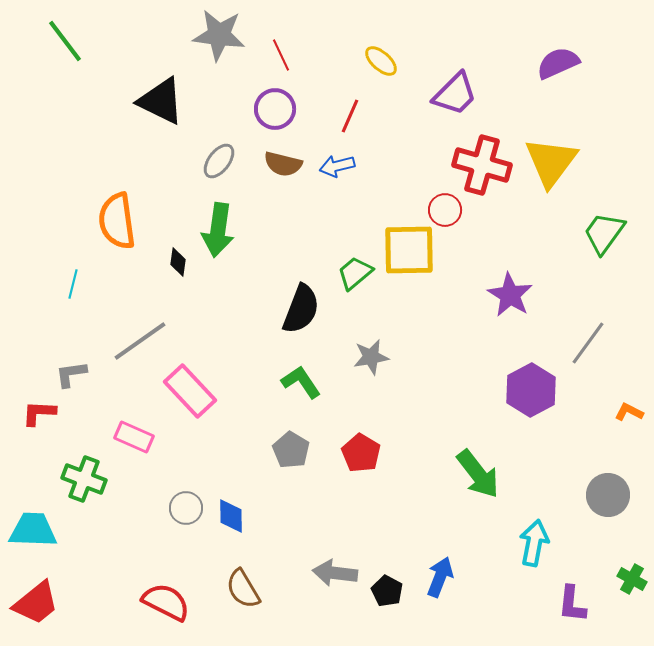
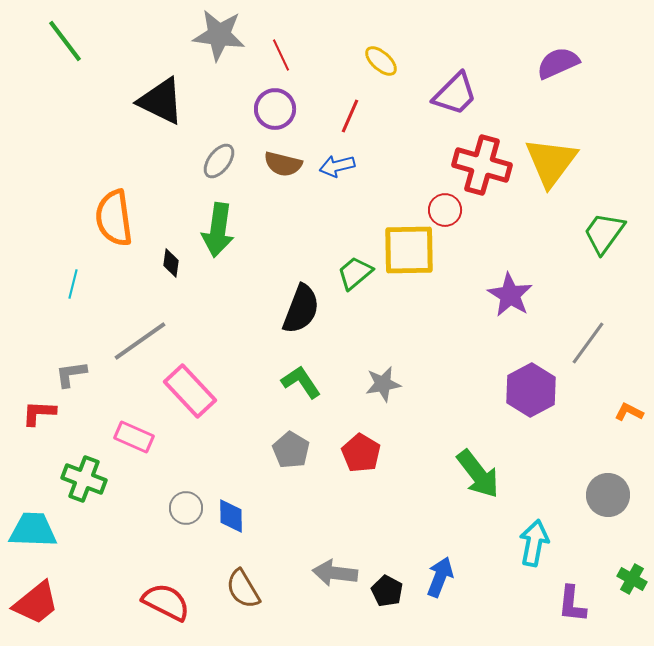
orange semicircle at (117, 221): moved 3 px left, 3 px up
black diamond at (178, 262): moved 7 px left, 1 px down
gray star at (371, 357): moved 12 px right, 27 px down
